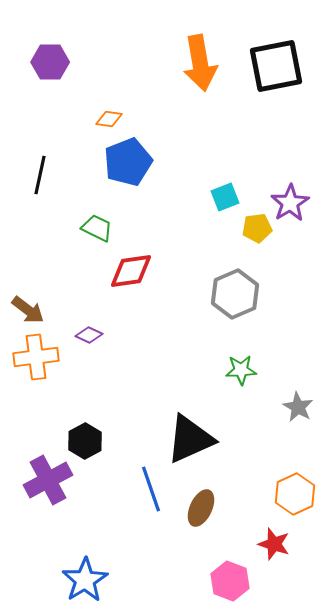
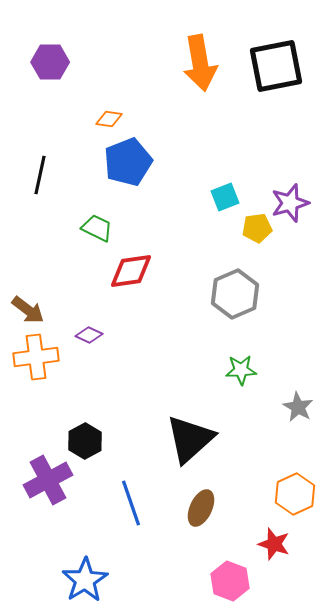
purple star: rotated 15 degrees clockwise
black triangle: rotated 18 degrees counterclockwise
blue line: moved 20 px left, 14 px down
